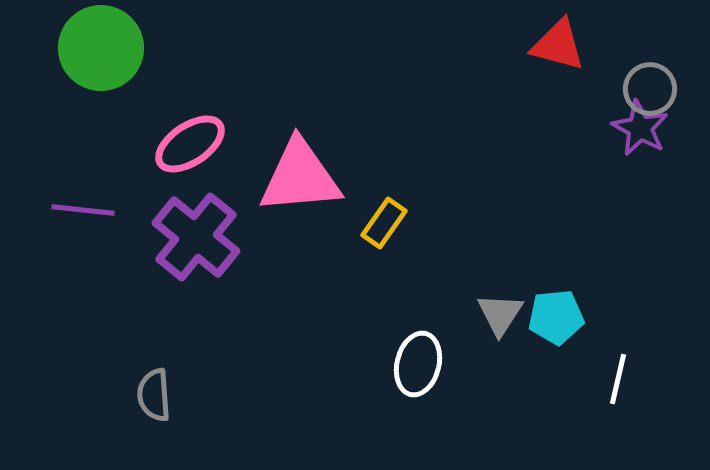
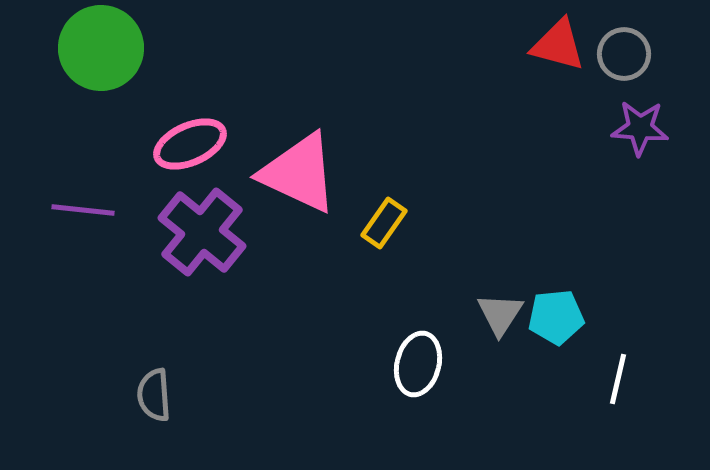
gray circle: moved 26 px left, 35 px up
purple star: rotated 24 degrees counterclockwise
pink ellipse: rotated 10 degrees clockwise
pink triangle: moved 1 px left, 4 px up; rotated 30 degrees clockwise
purple cross: moved 6 px right, 5 px up
